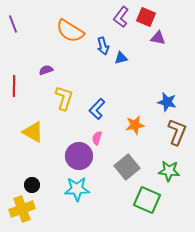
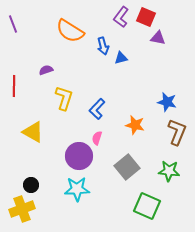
orange star: rotated 24 degrees clockwise
black circle: moved 1 px left
green square: moved 6 px down
